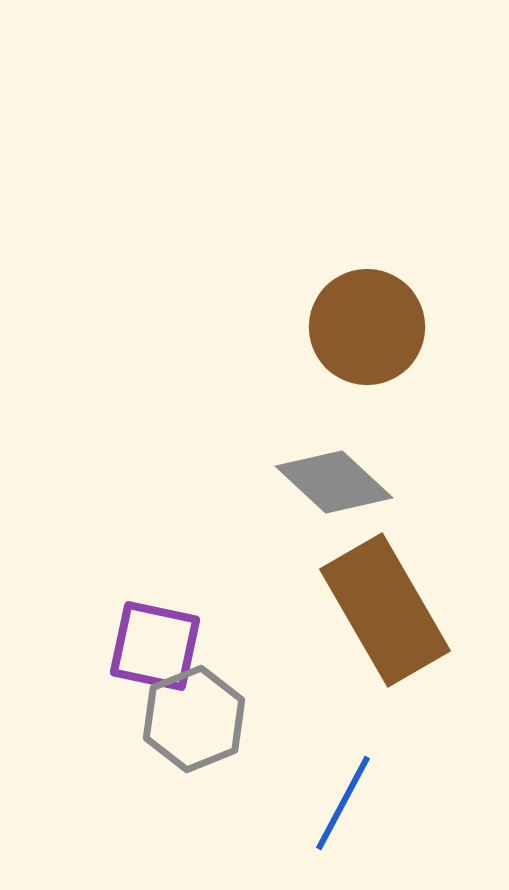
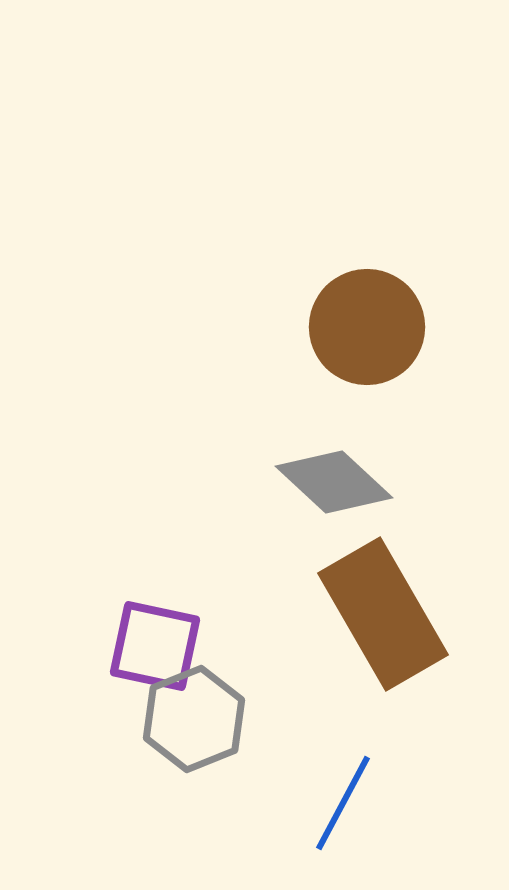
brown rectangle: moved 2 px left, 4 px down
